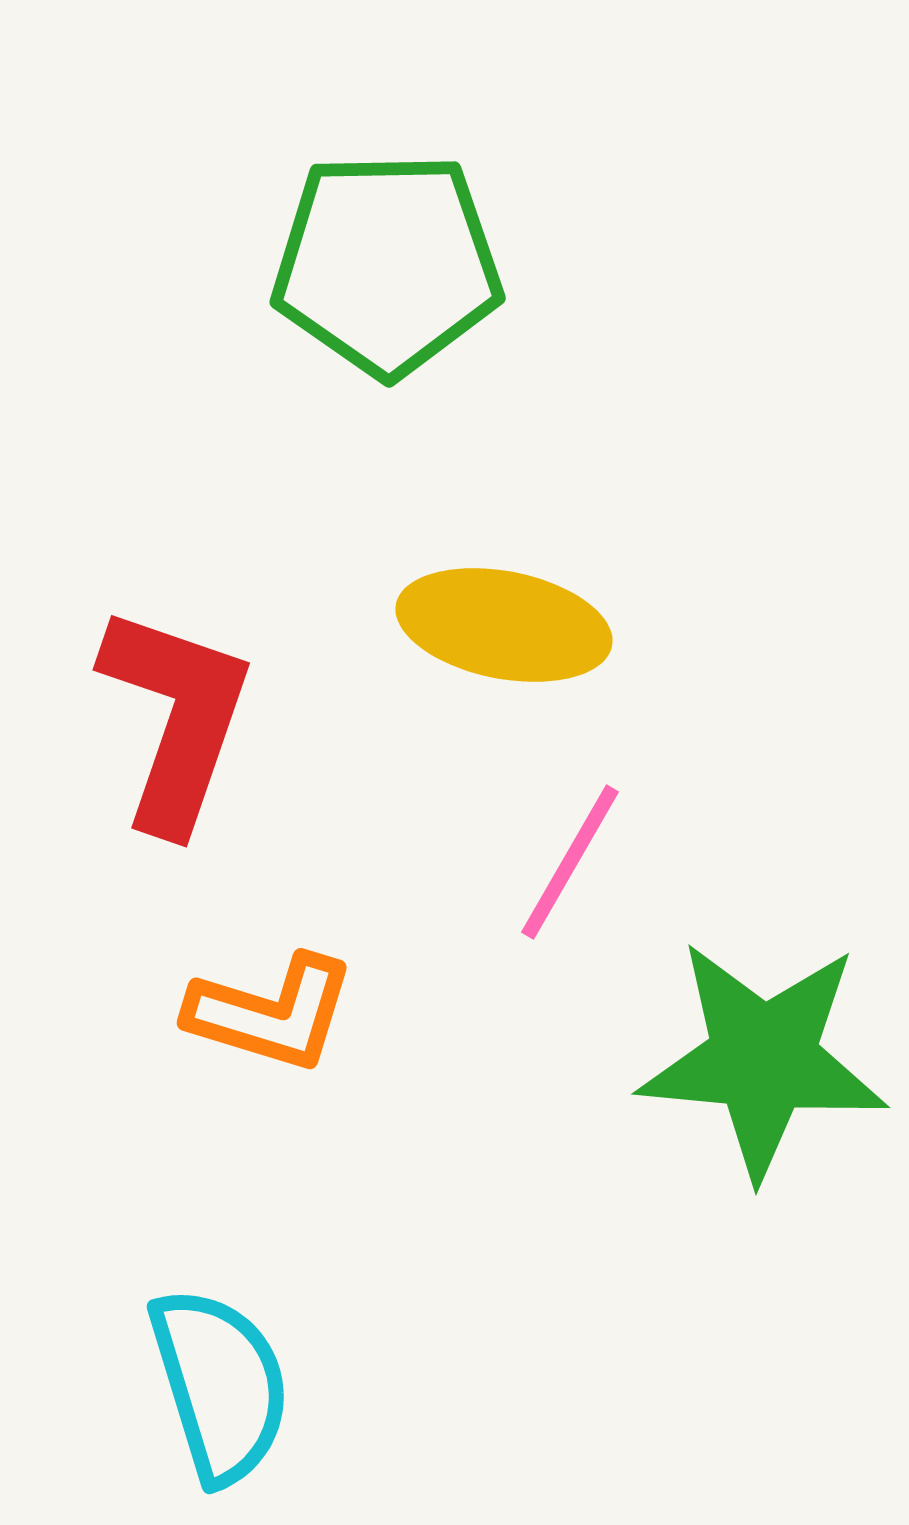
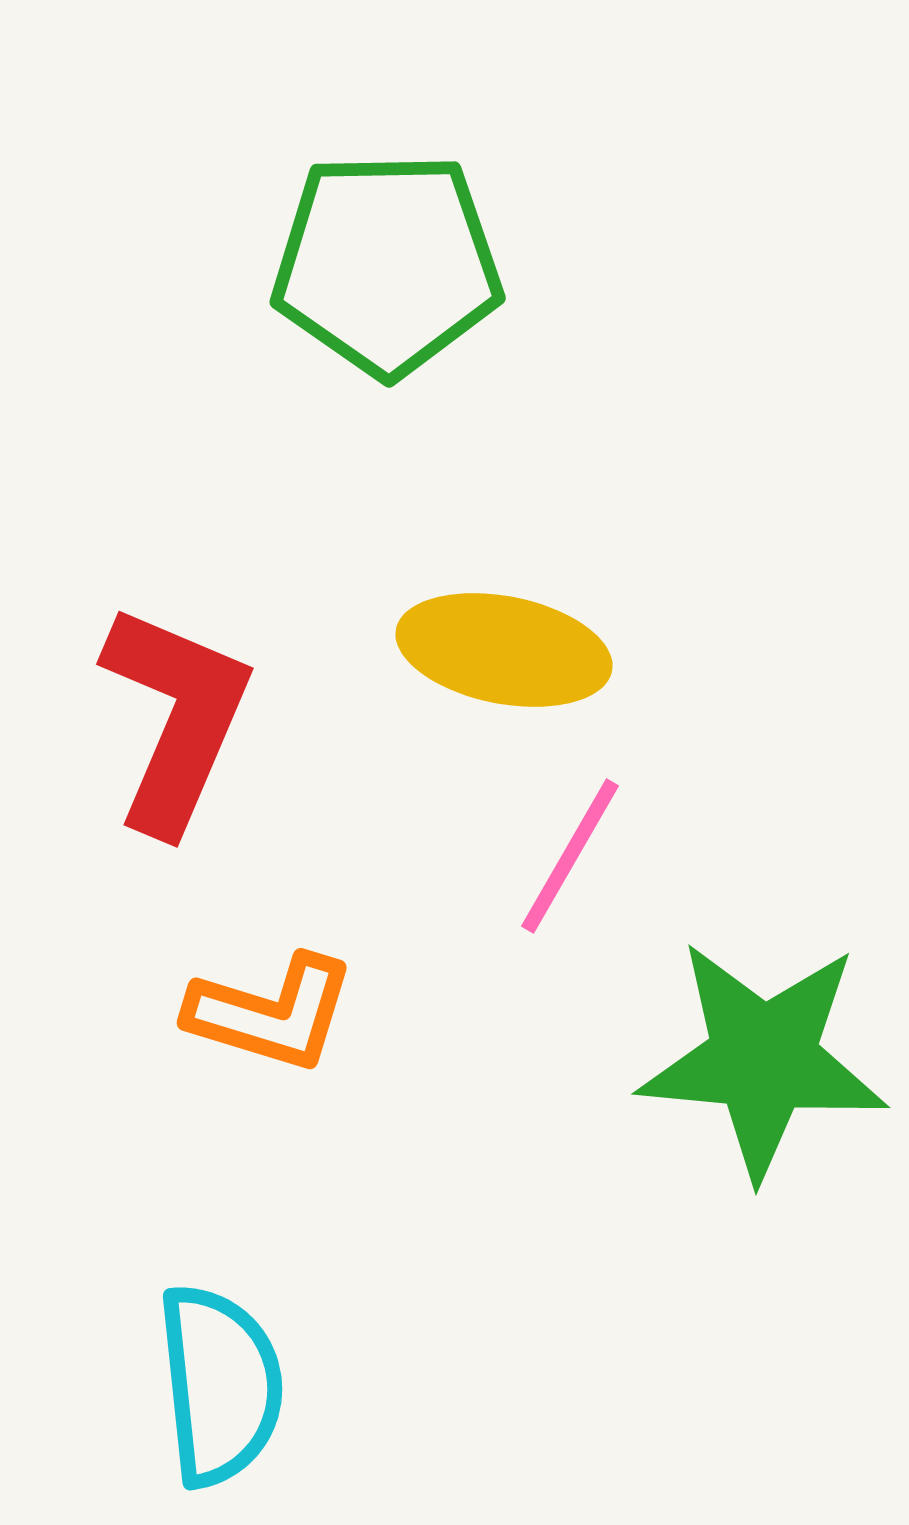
yellow ellipse: moved 25 px down
red L-shape: rotated 4 degrees clockwise
pink line: moved 6 px up
cyan semicircle: rotated 11 degrees clockwise
